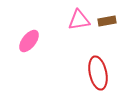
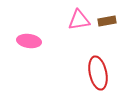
pink ellipse: rotated 60 degrees clockwise
